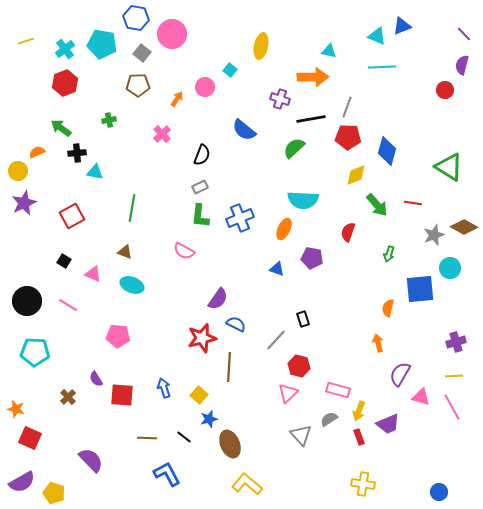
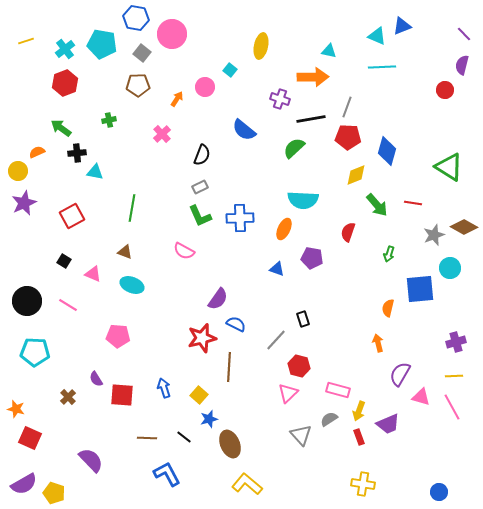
green L-shape at (200, 216): rotated 30 degrees counterclockwise
blue cross at (240, 218): rotated 20 degrees clockwise
purple semicircle at (22, 482): moved 2 px right, 2 px down
